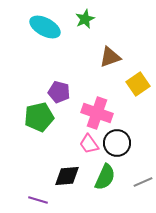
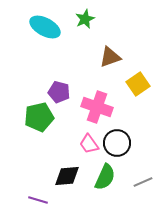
pink cross: moved 6 px up
